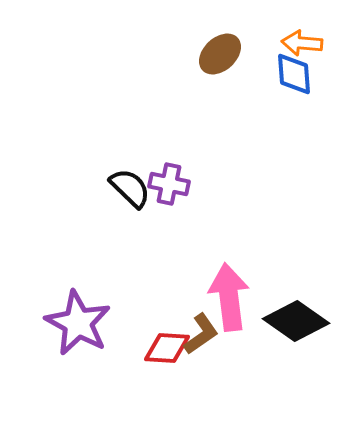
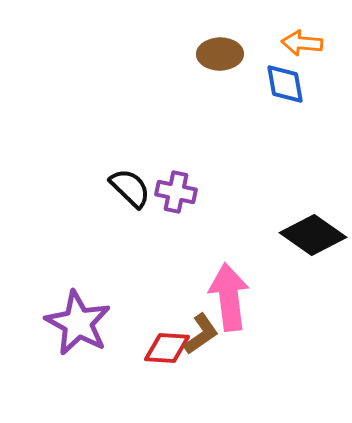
brown ellipse: rotated 42 degrees clockwise
blue diamond: moved 9 px left, 10 px down; rotated 6 degrees counterclockwise
purple cross: moved 7 px right, 8 px down
black diamond: moved 17 px right, 86 px up
